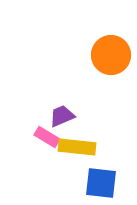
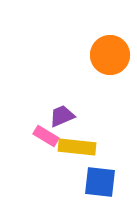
orange circle: moved 1 px left
pink rectangle: moved 1 px left, 1 px up
blue square: moved 1 px left, 1 px up
